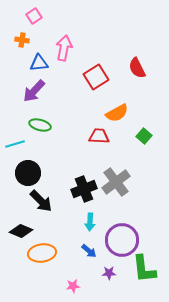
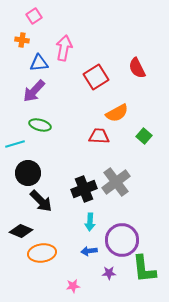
blue arrow: rotated 133 degrees clockwise
